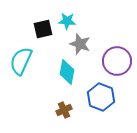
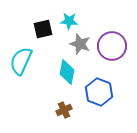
cyan star: moved 2 px right
purple circle: moved 5 px left, 15 px up
blue hexagon: moved 2 px left, 5 px up
